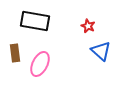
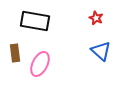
red star: moved 8 px right, 8 px up
